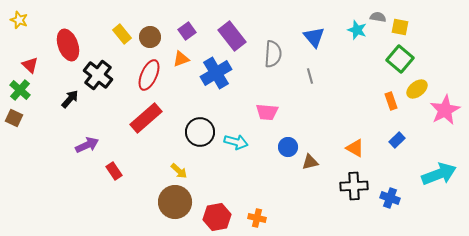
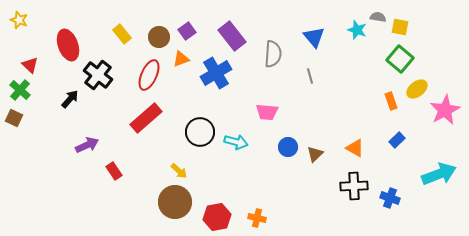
brown circle at (150, 37): moved 9 px right
brown triangle at (310, 162): moved 5 px right, 8 px up; rotated 30 degrees counterclockwise
